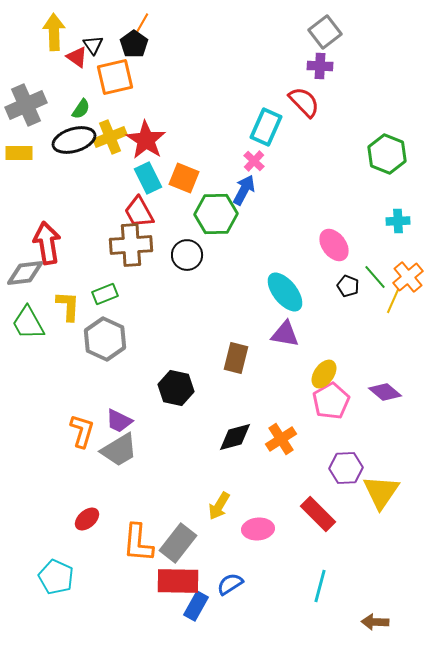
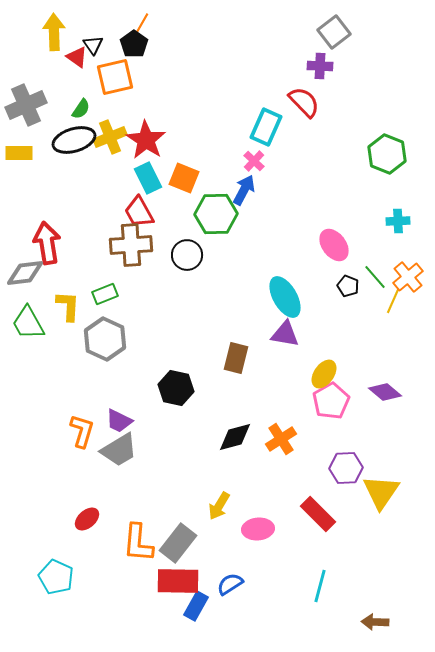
gray square at (325, 32): moved 9 px right
cyan ellipse at (285, 292): moved 5 px down; rotated 9 degrees clockwise
